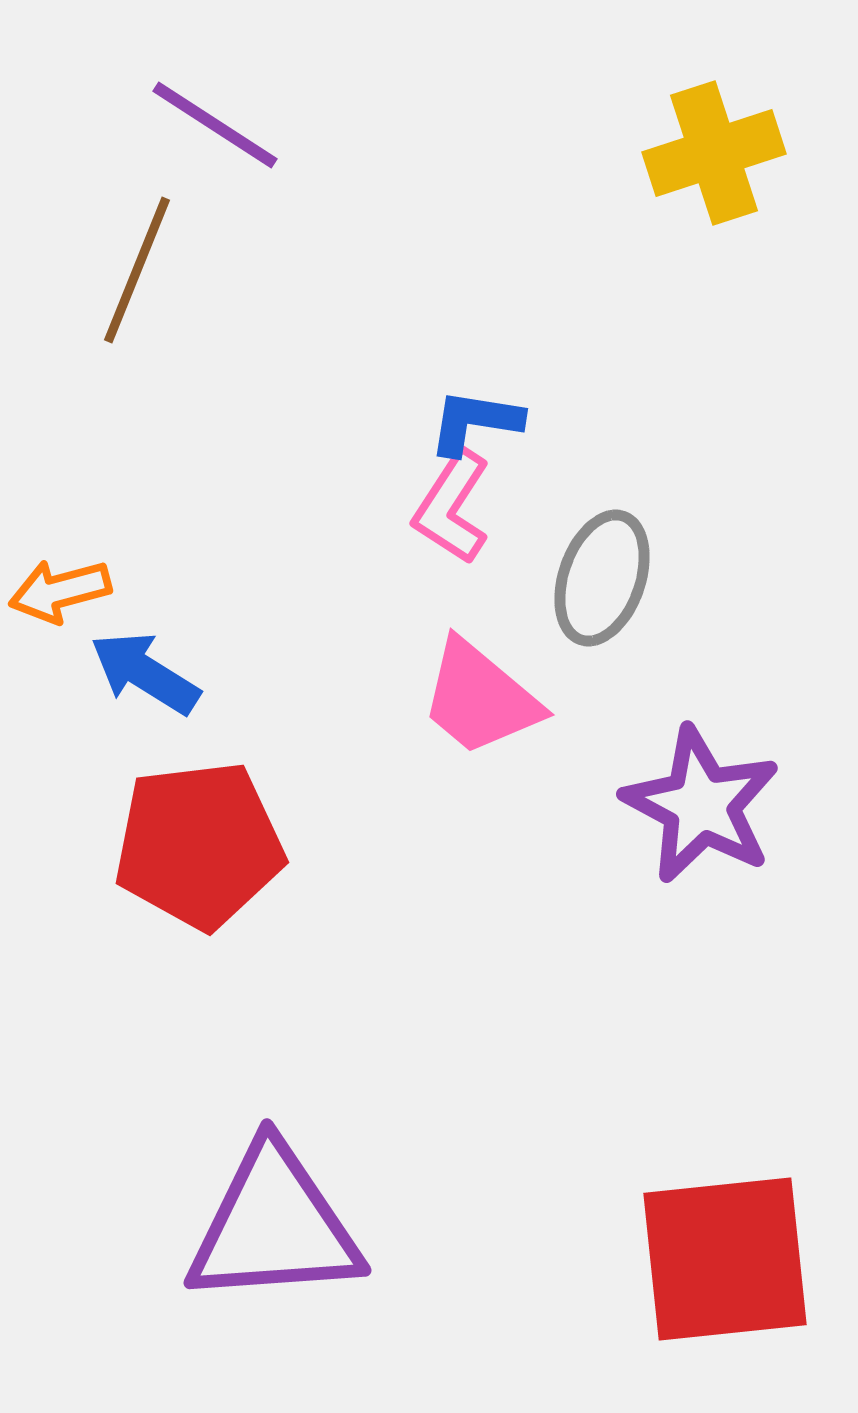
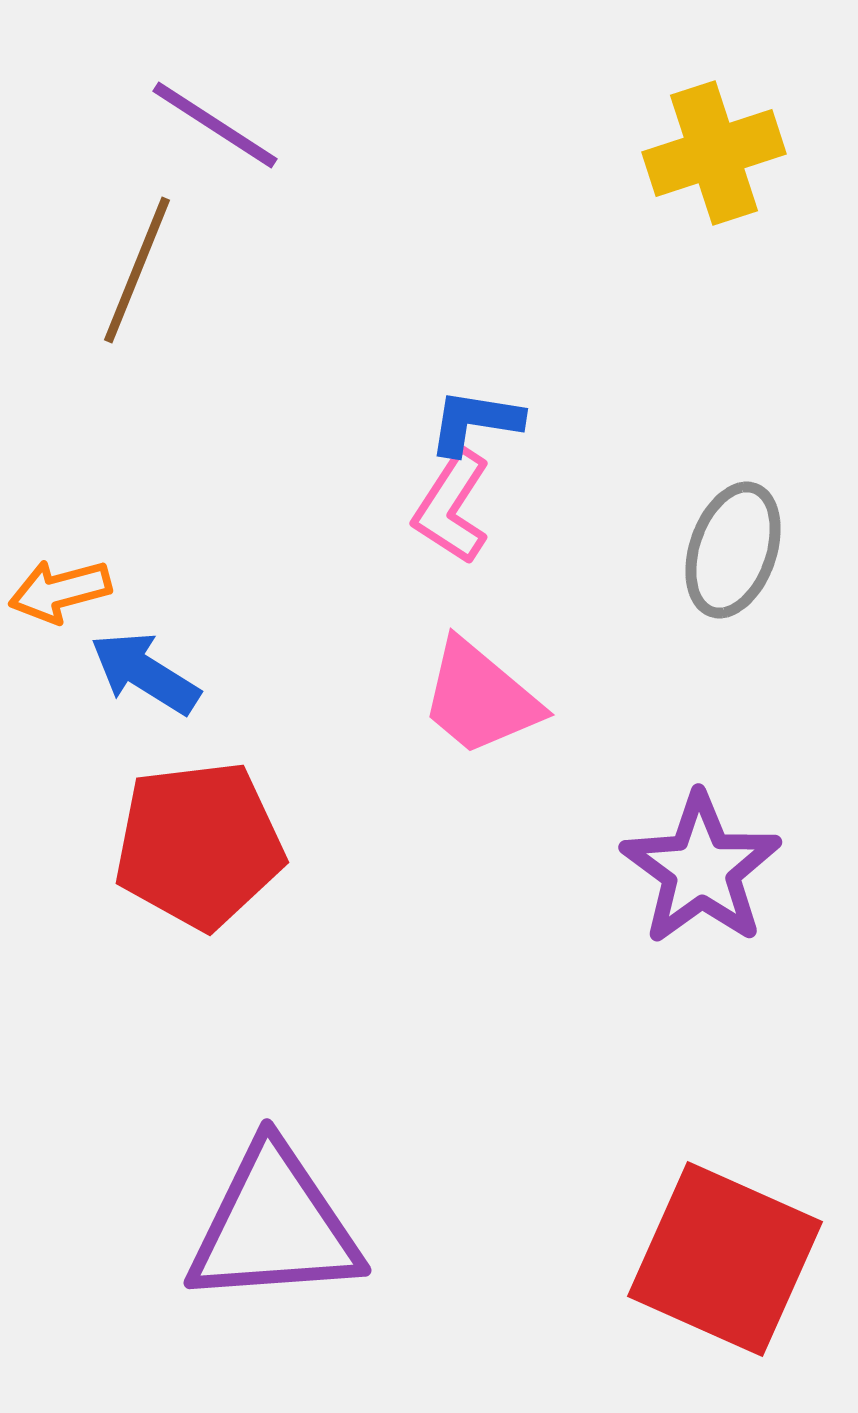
gray ellipse: moved 131 px right, 28 px up
purple star: moved 64 px down; rotated 8 degrees clockwise
red square: rotated 30 degrees clockwise
